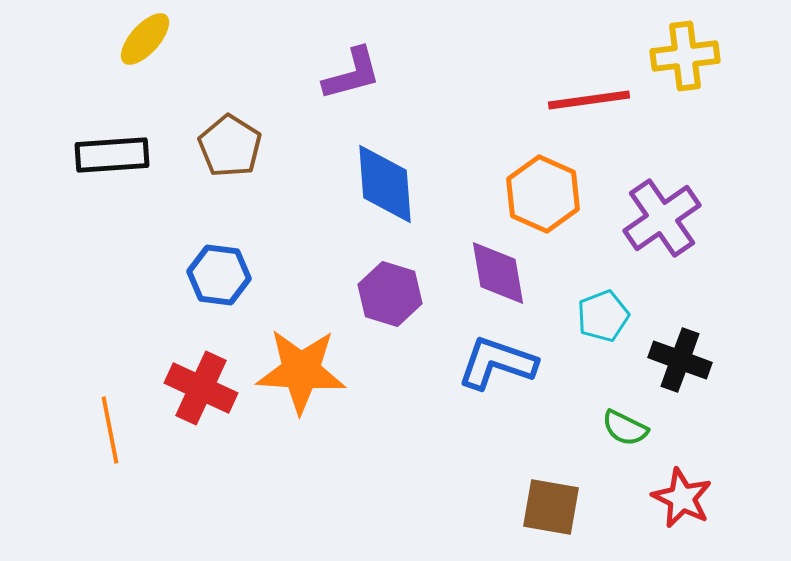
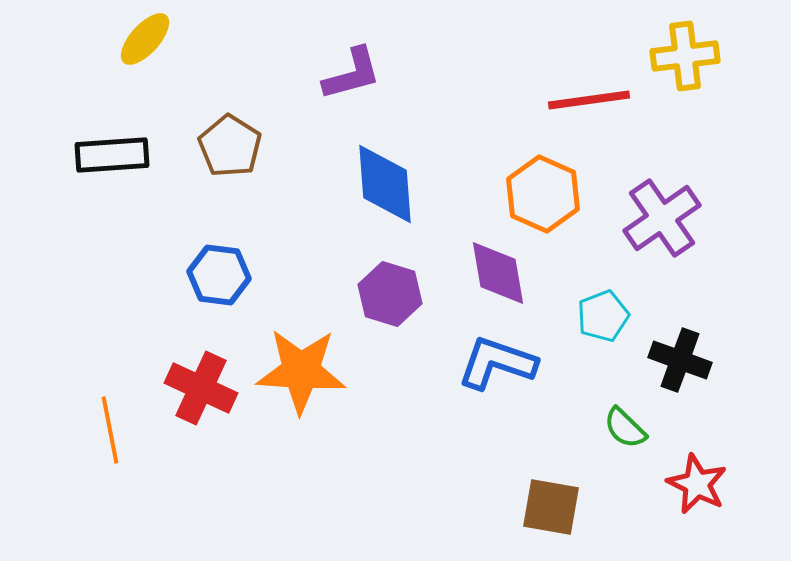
green semicircle: rotated 18 degrees clockwise
red star: moved 15 px right, 14 px up
